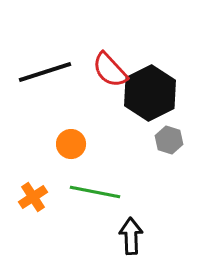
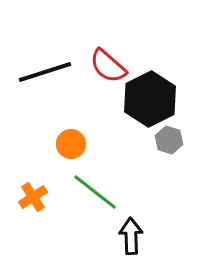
red semicircle: moved 2 px left, 4 px up; rotated 6 degrees counterclockwise
black hexagon: moved 6 px down
green line: rotated 27 degrees clockwise
